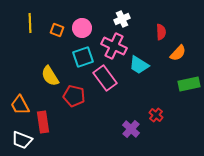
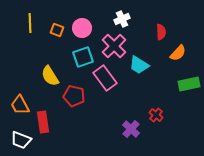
pink cross: rotated 20 degrees clockwise
white trapezoid: moved 1 px left
